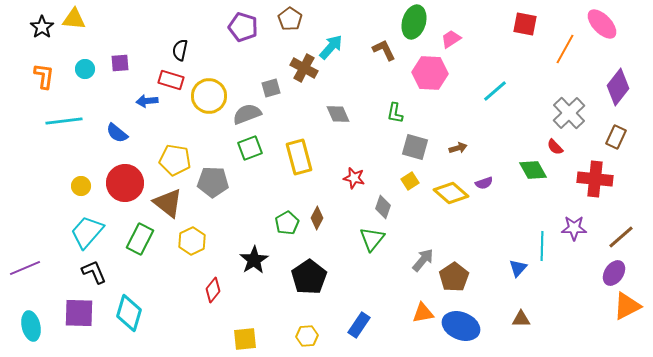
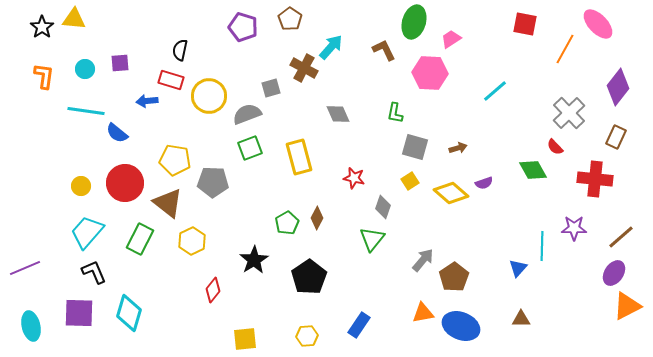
pink ellipse at (602, 24): moved 4 px left
cyan line at (64, 121): moved 22 px right, 10 px up; rotated 15 degrees clockwise
